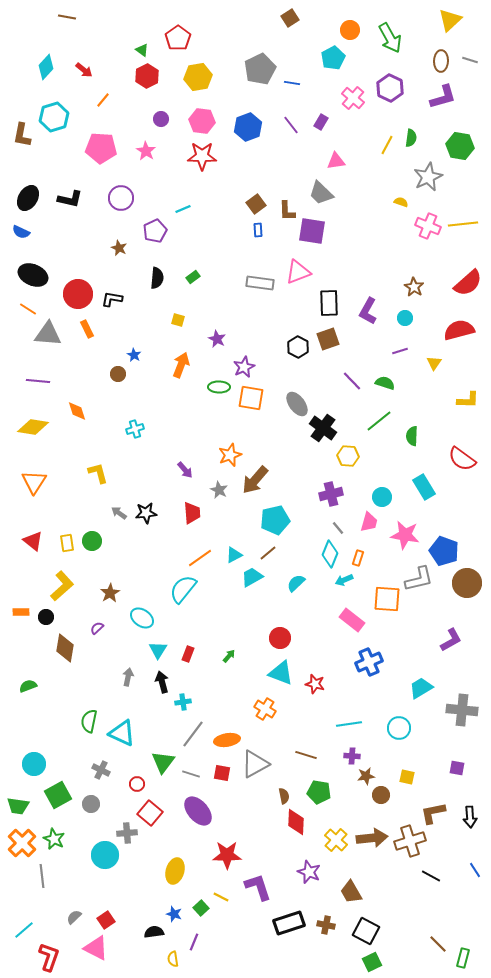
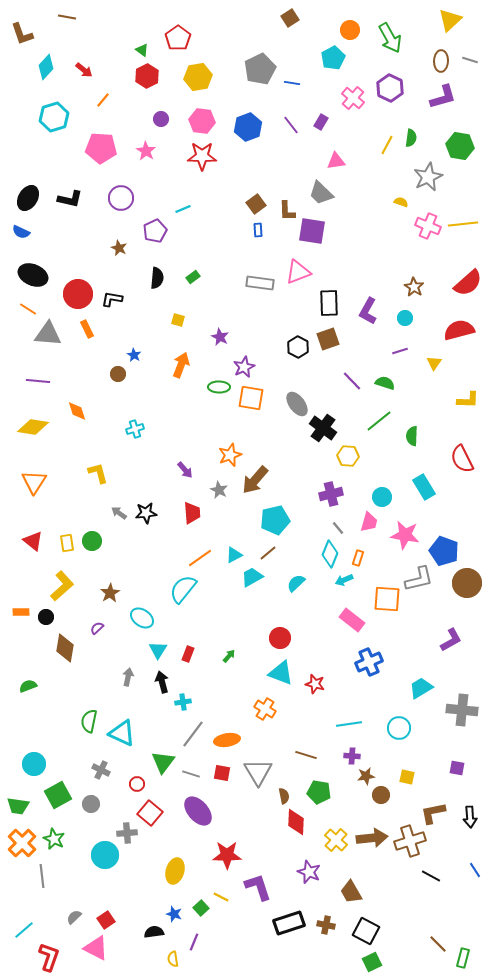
brown L-shape at (22, 135): moved 101 px up; rotated 30 degrees counterclockwise
purple star at (217, 339): moved 3 px right, 2 px up
red semicircle at (462, 459): rotated 28 degrees clockwise
gray triangle at (255, 764): moved 3 px right, 8 px down; rotated 32 degrees counterclockwise
